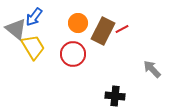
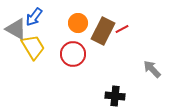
gray triangle: rotated 10 degrees counterclockwise
